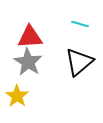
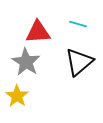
cyan line: moved 2 px left
red triangle: moved 8 px right, 5 px up
gray star: moved 2 px left
